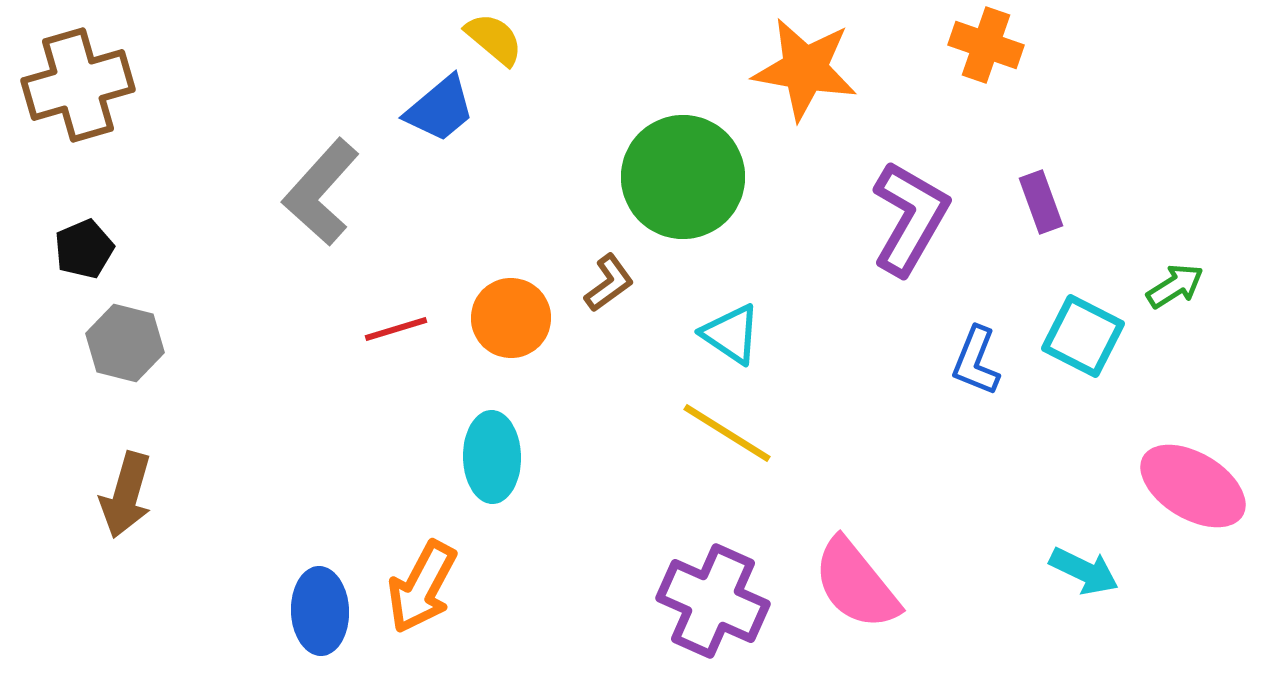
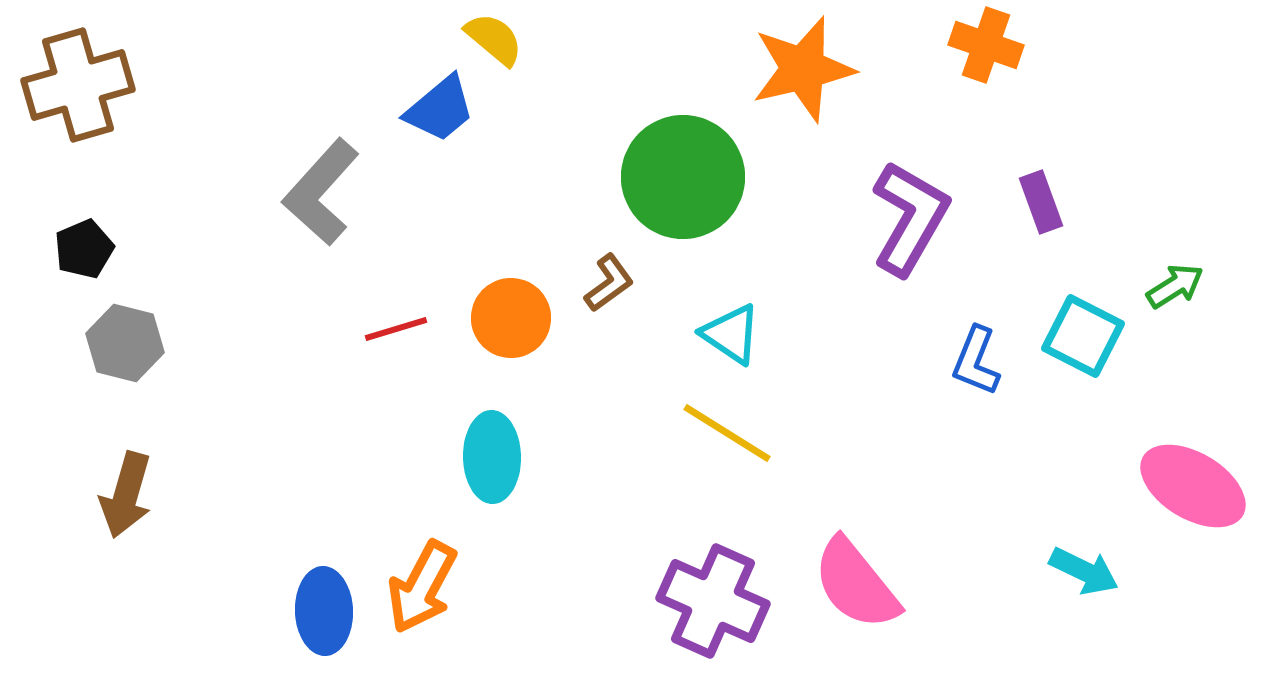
orange star: moved 2 px left; rotated 23 degrees counterclockwise
blue ellipse: moved 4 px right
